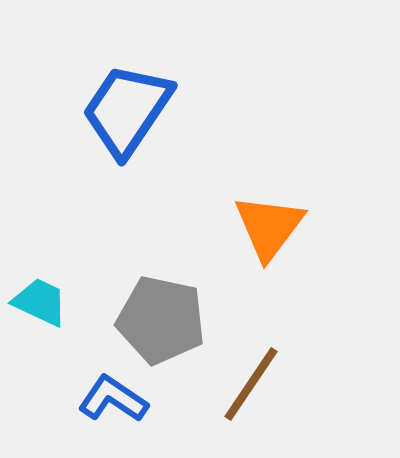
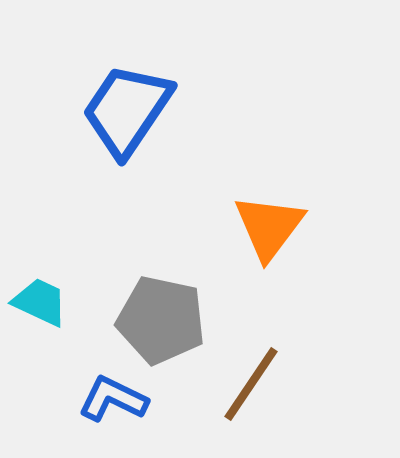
blue L-shape: rotated 8 degrees counterclockwise
